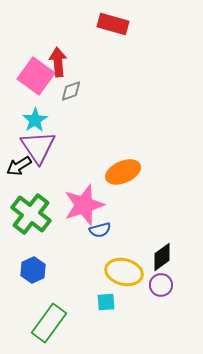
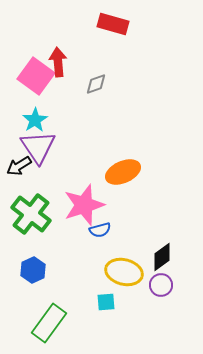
gray diamond: moved 25 px right, 7 px up
